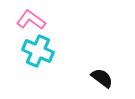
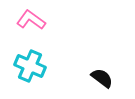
cyan cross: moved 8 px left, 15 px down
